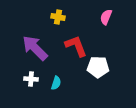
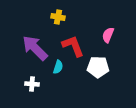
pink semicircle: moved 2 px right, 18 px down
red L-shape: moved 3 px left
white cross: moved 1 px right, 5 px down
cyan semicircle: moved 2 px right, 16 px up
